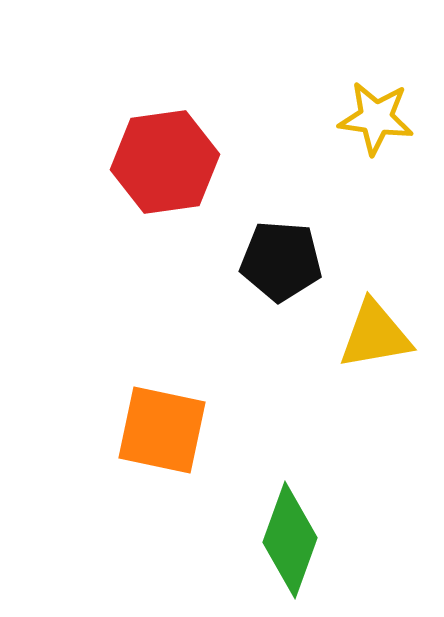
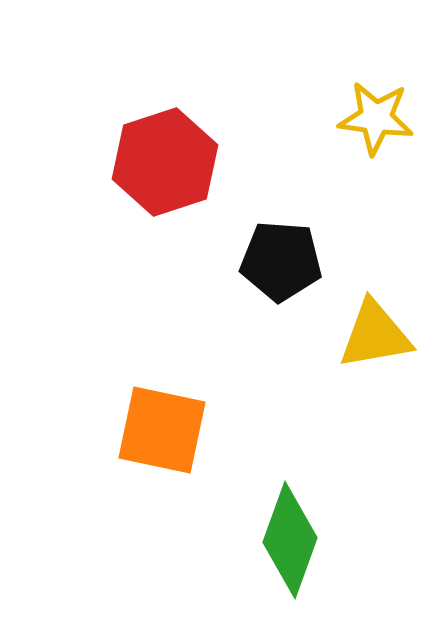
red hexagon: rotated 10 degrees counterclockwise
